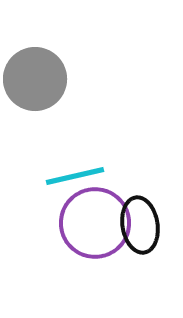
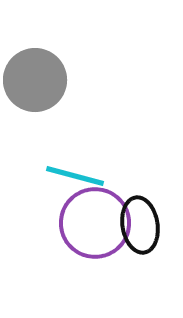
gray circle: moved 1 px down
cyan line: rotated 28 degrees clockwise
